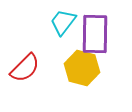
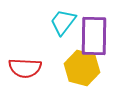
purple rectangle: moved 1 px left, 2 px down
red semicircle: rotated 48 degrees clockwise
